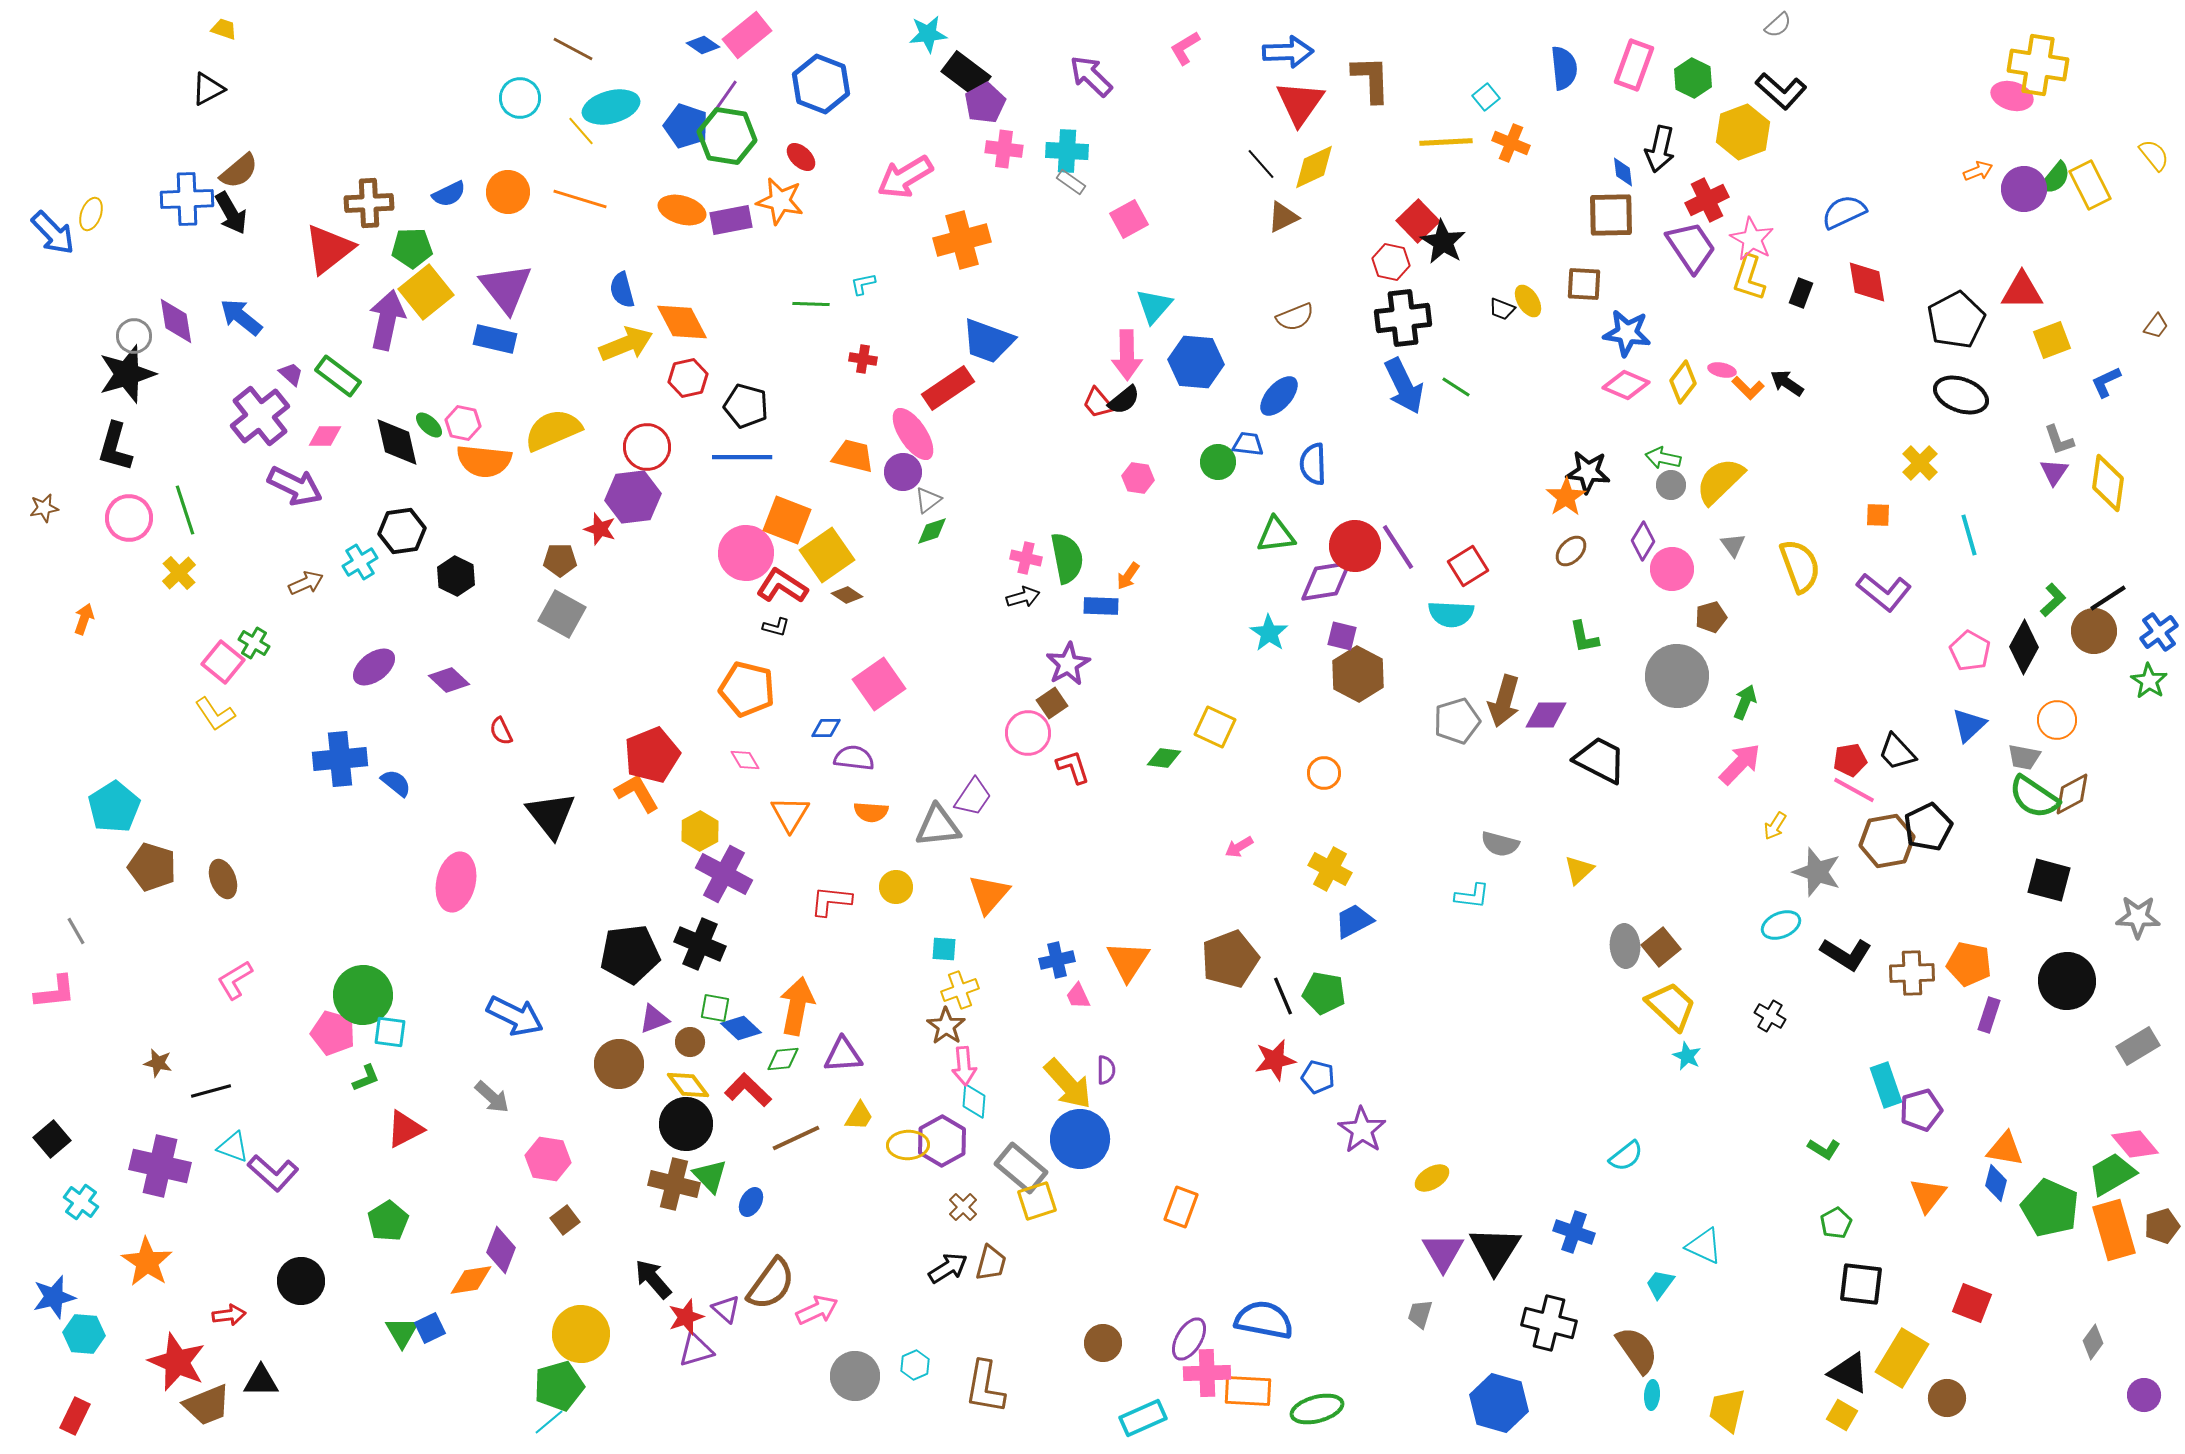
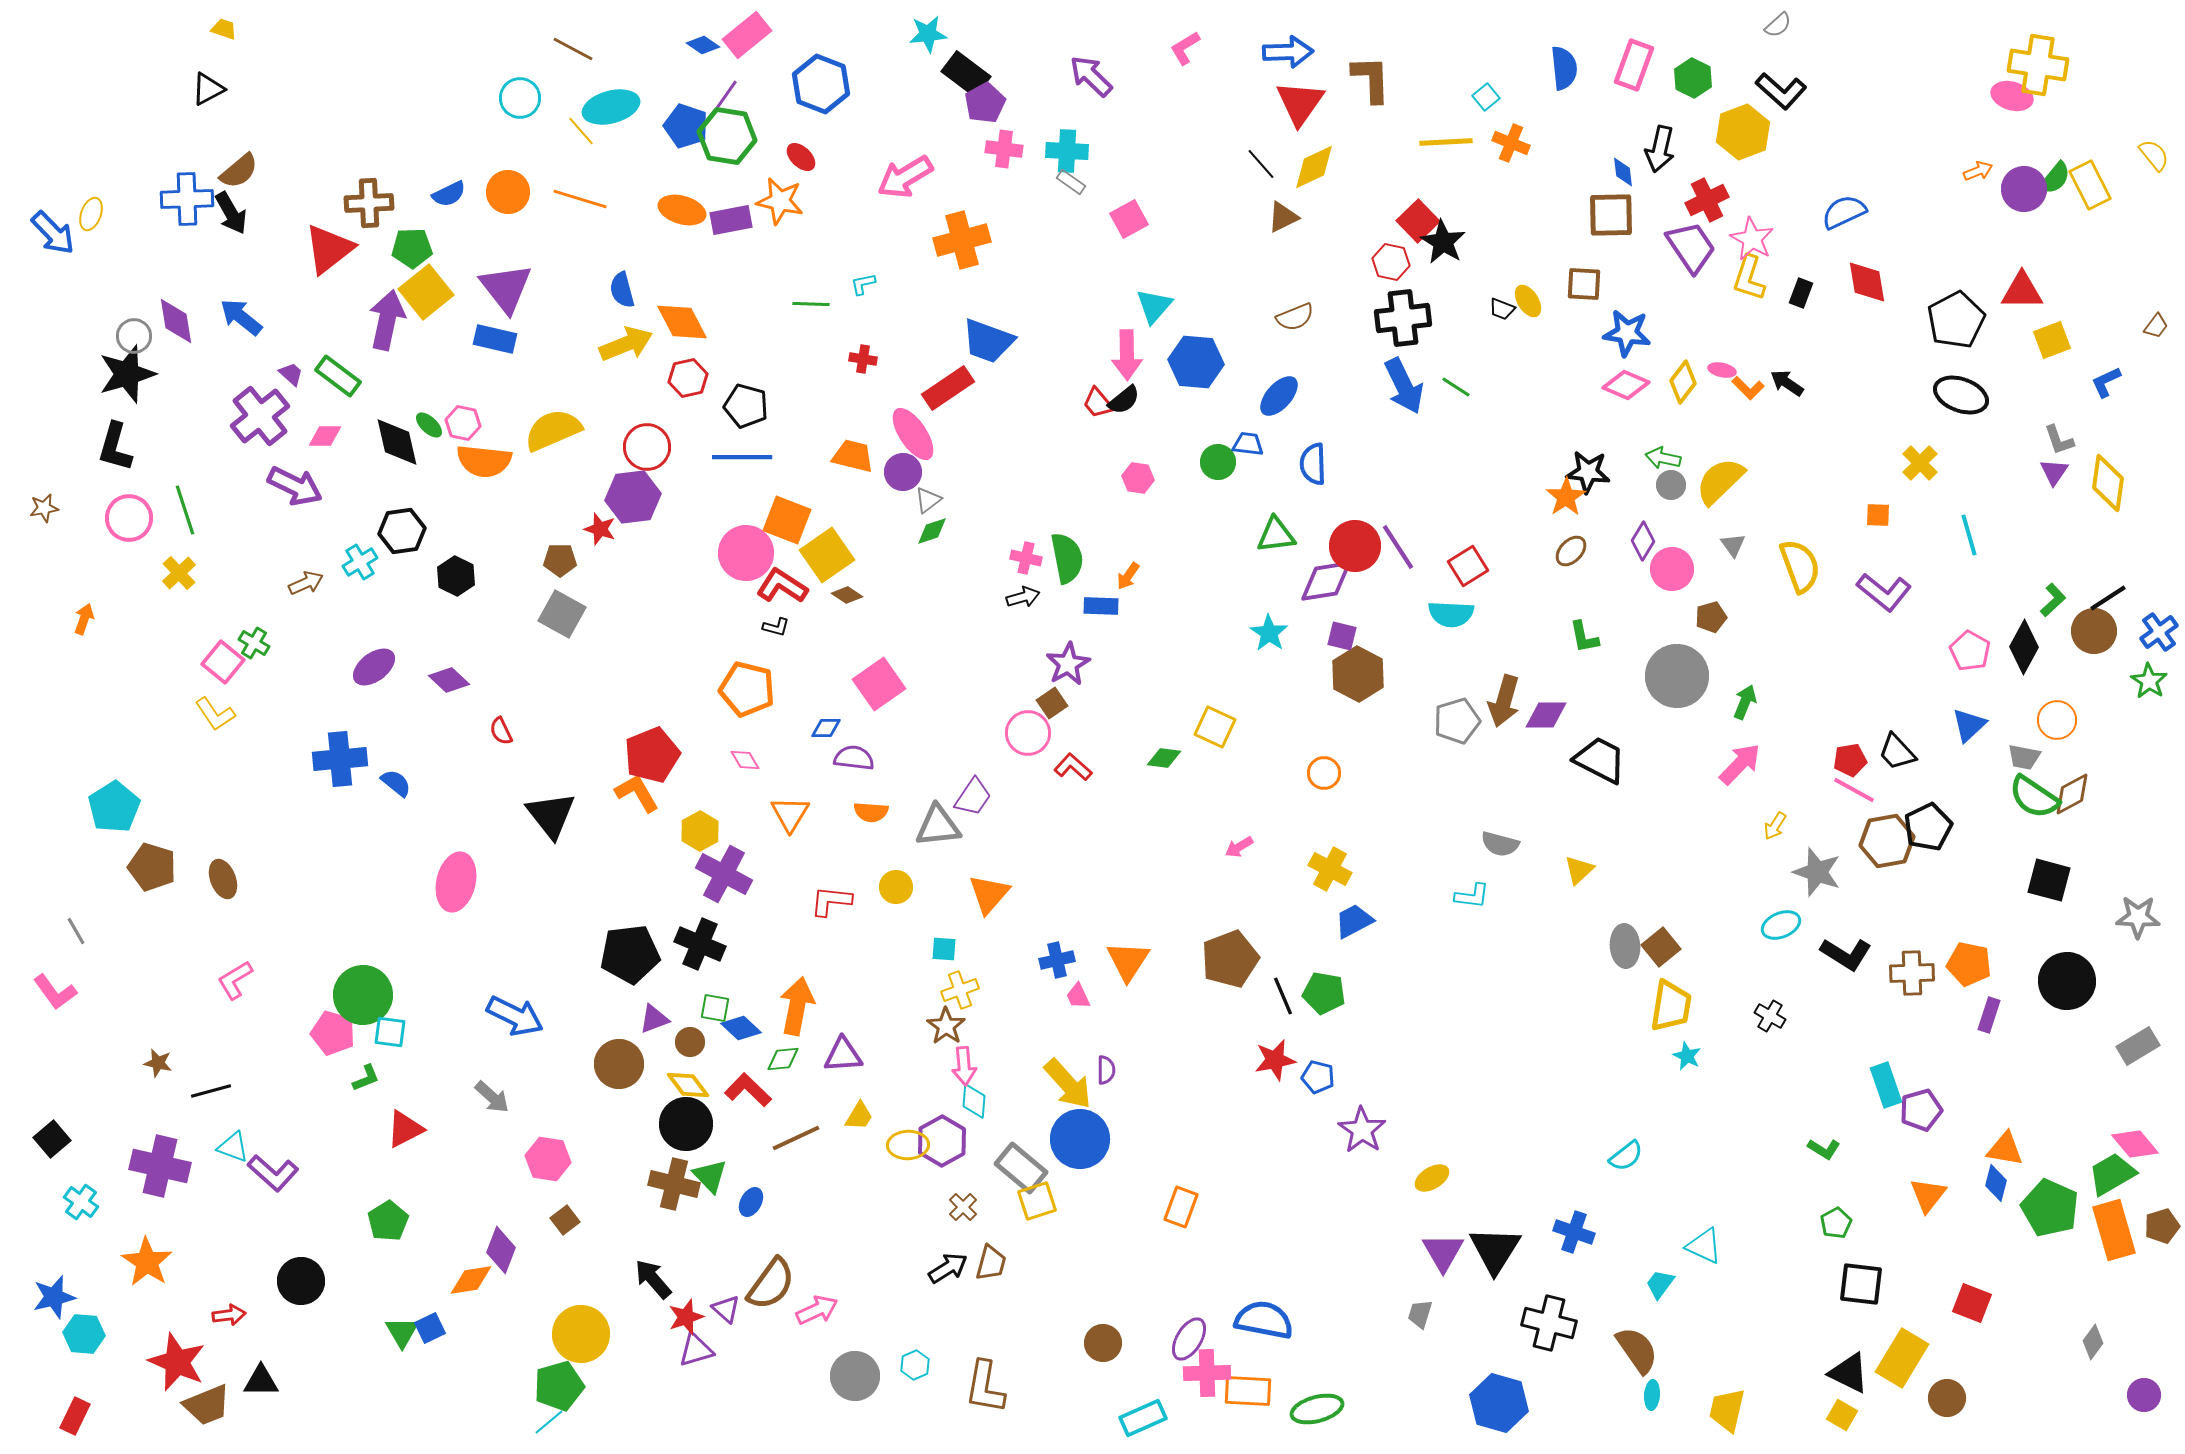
red L-shape at (1073, 767): rotated 30 degrees counterclockwise
pink L-shape at (55, 992): rotated 60 degrees clockwise
yellow trapezoid at (1671, 1006): rotated 56 degrees clockwise
